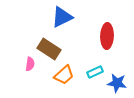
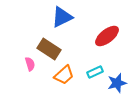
red ellipse: rotated 50 degrees clockwise
pink semicircle: rotated 24 degrees counterclockwise
blue star: rotated 24 degrees counterclockwise
